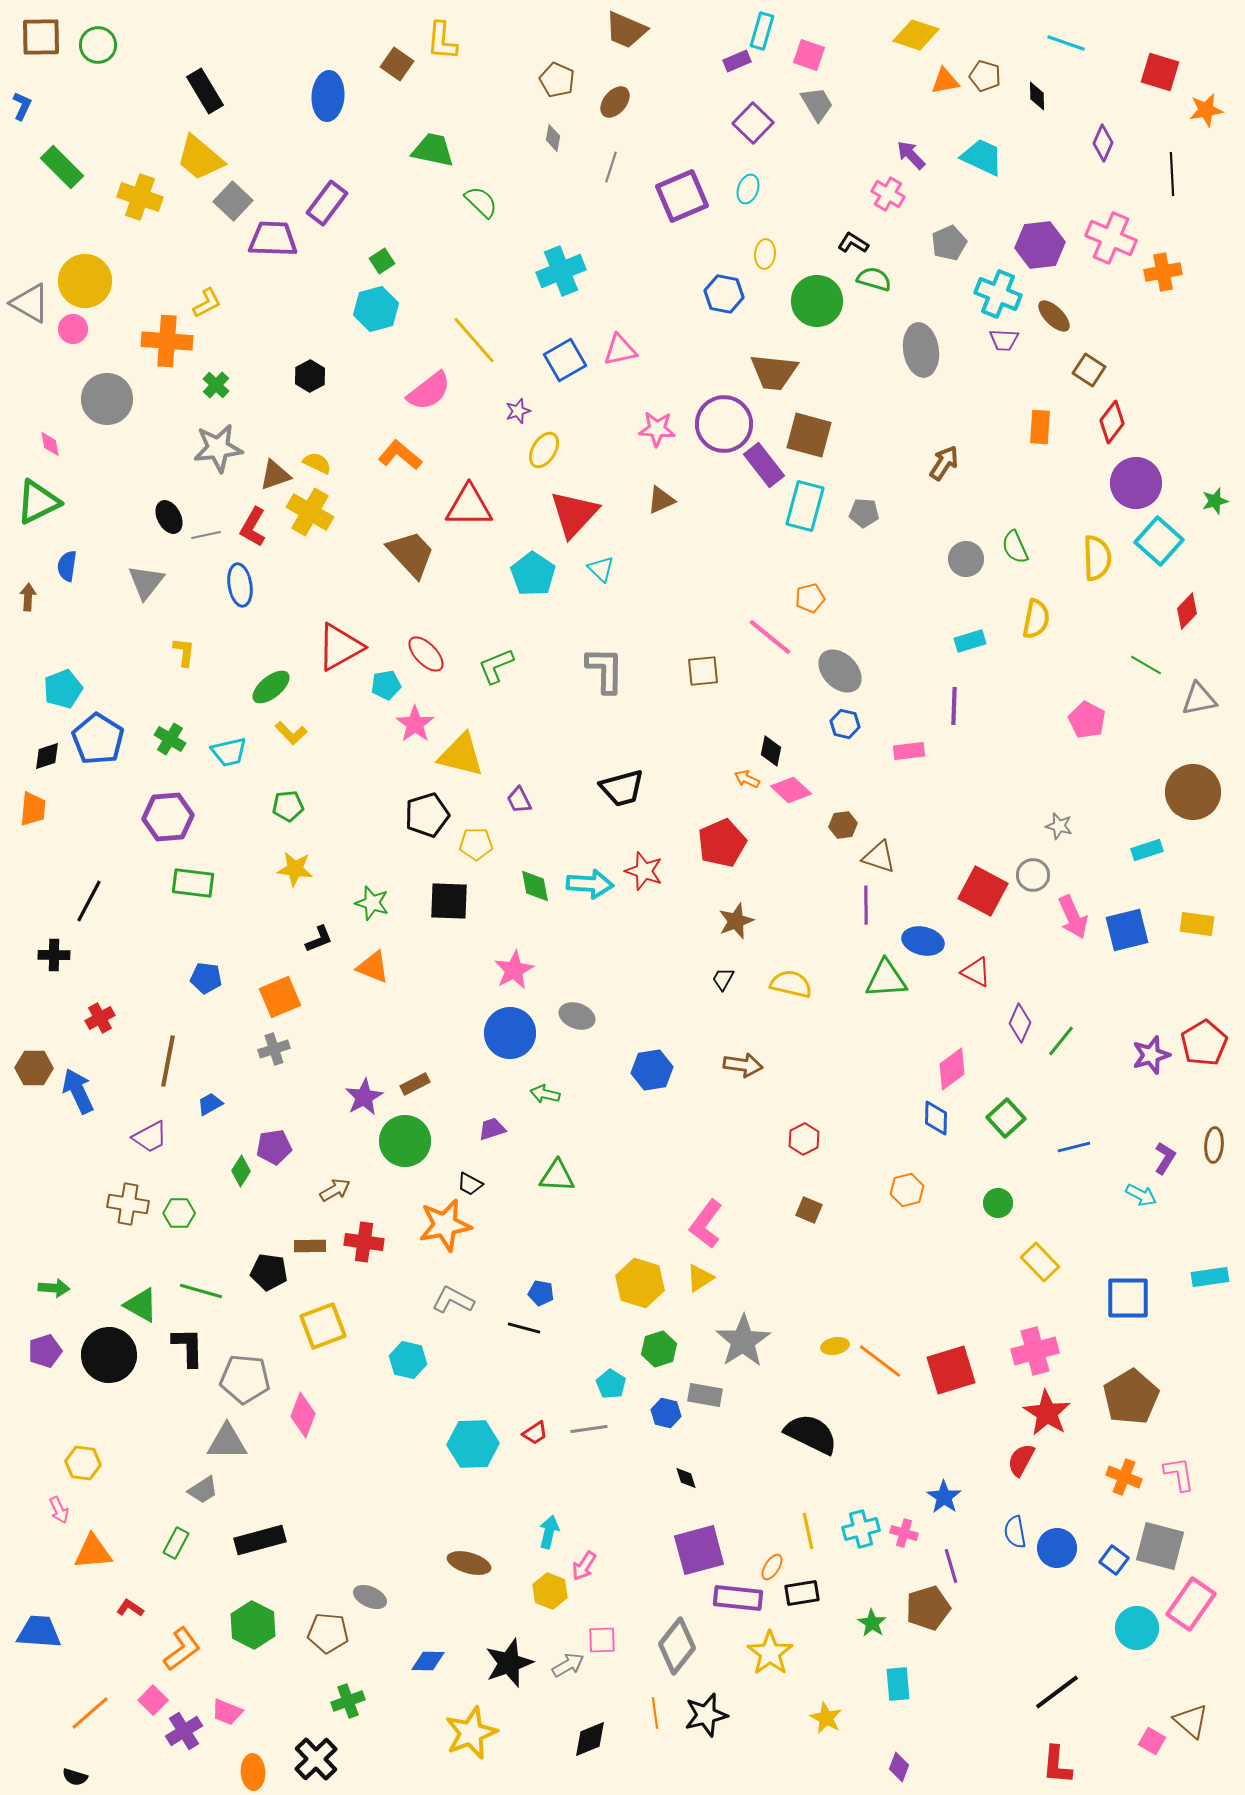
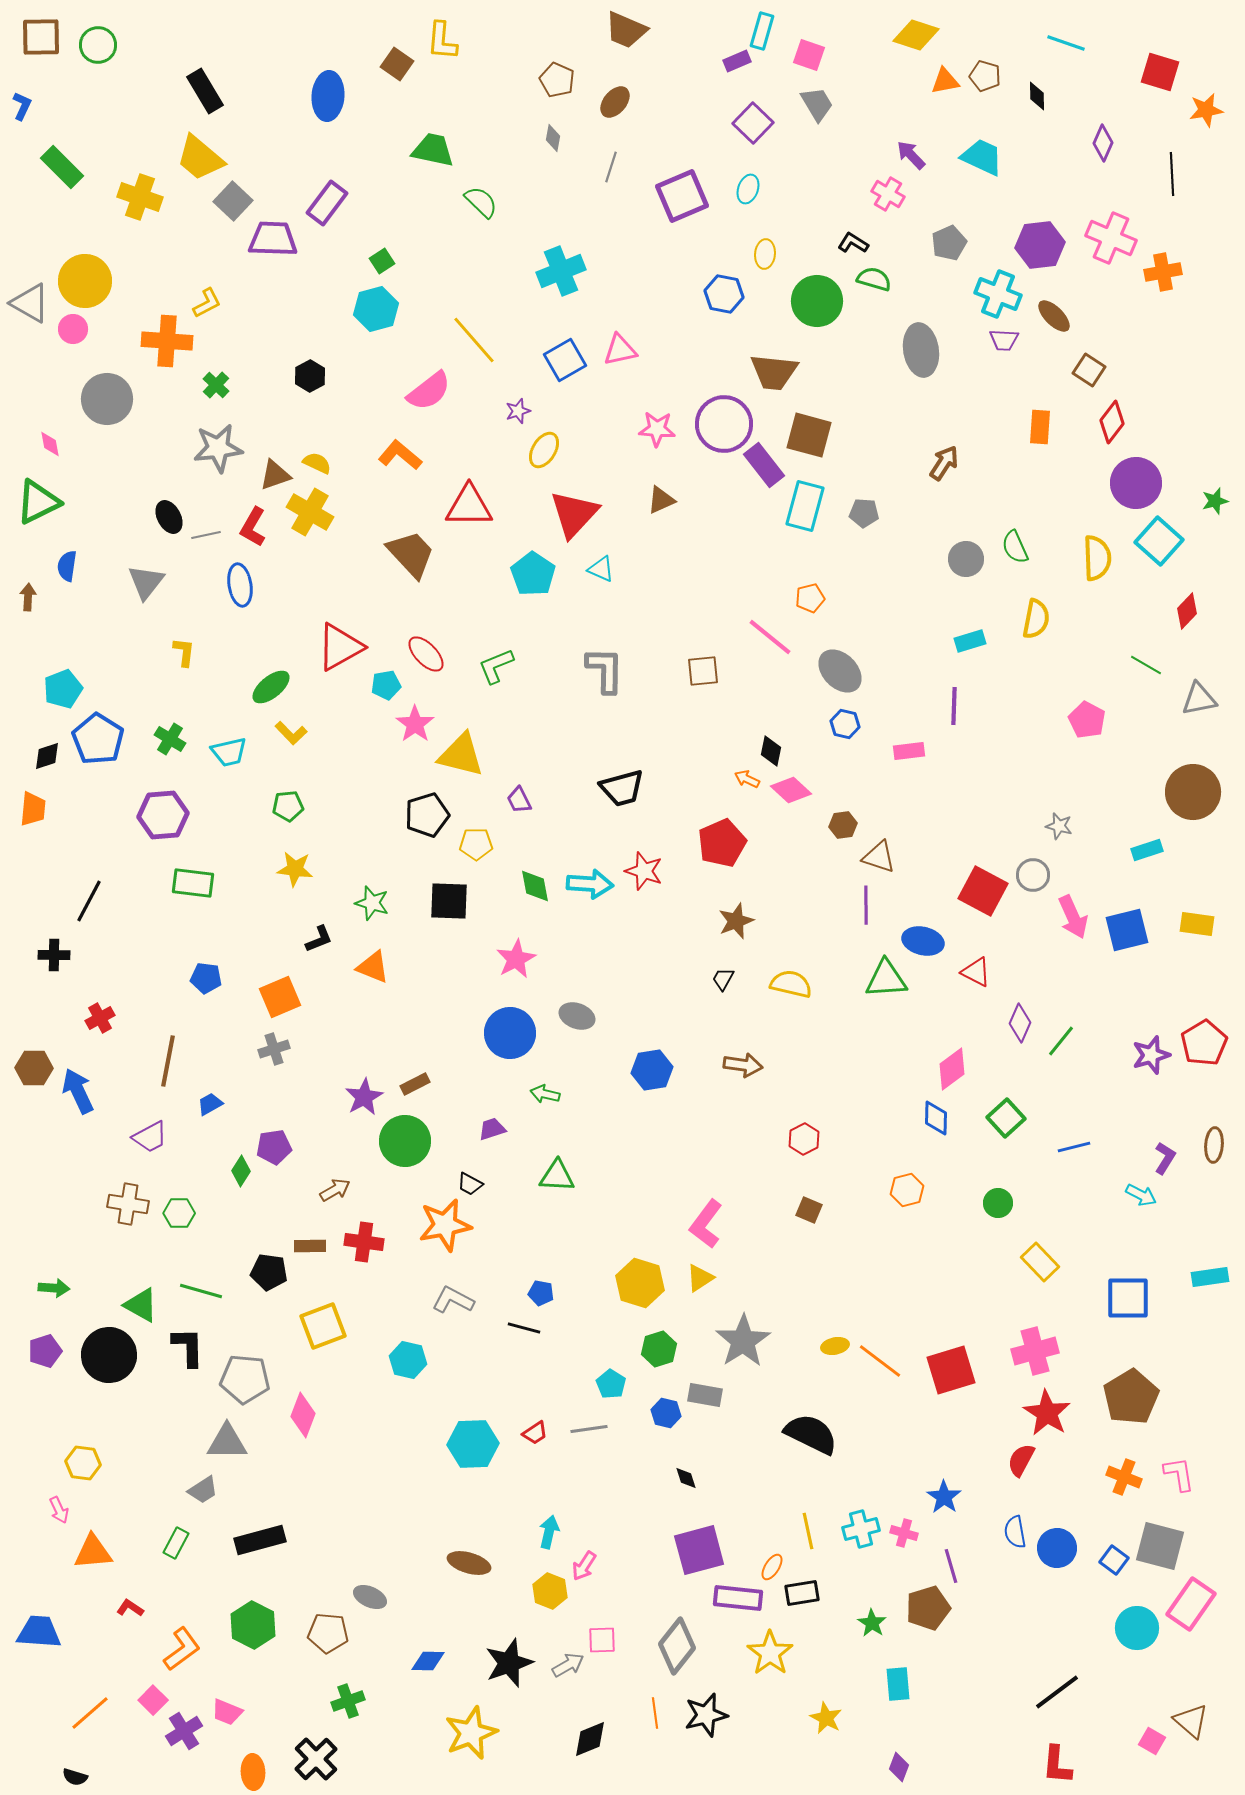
cyan triangle at (601, 569): rotated 20 degrees counterclockwise
purple hexagon at (168, 817): moved 5 px left, 2 px up
pink star at (514, 970): moved 2 px right, 11 px up
